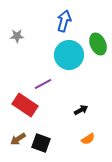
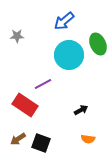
blue arrow: rotated 145 degrees counterclockwise
orange semicircle: rotated 40 degrees clockwise
